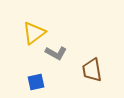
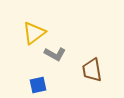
gray L-shape: moved 1 px left, 1 px down
blue square: moved 2 px right, 3 px down
